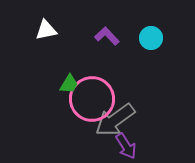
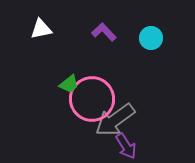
white triangle: moved 5 px left, 1 px up
purple L-shape: moved 3 px left, 4 px up
green trapezoid: rotated 20 degrees clockwise
